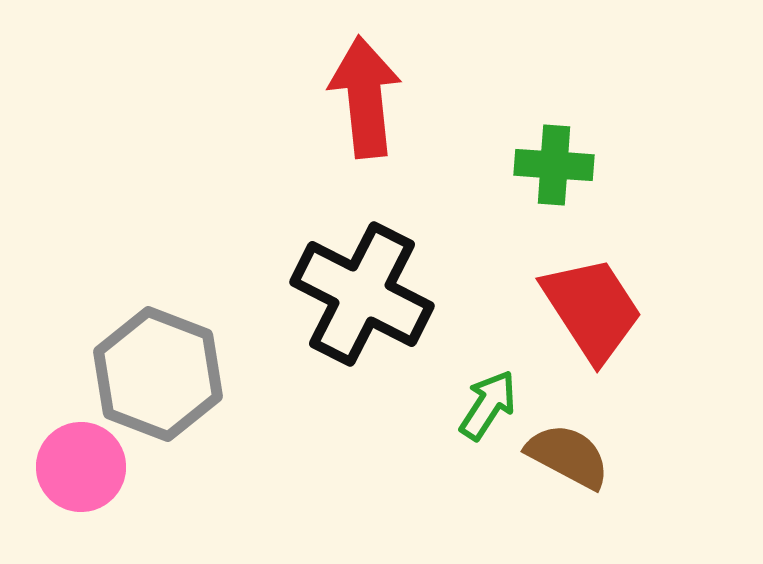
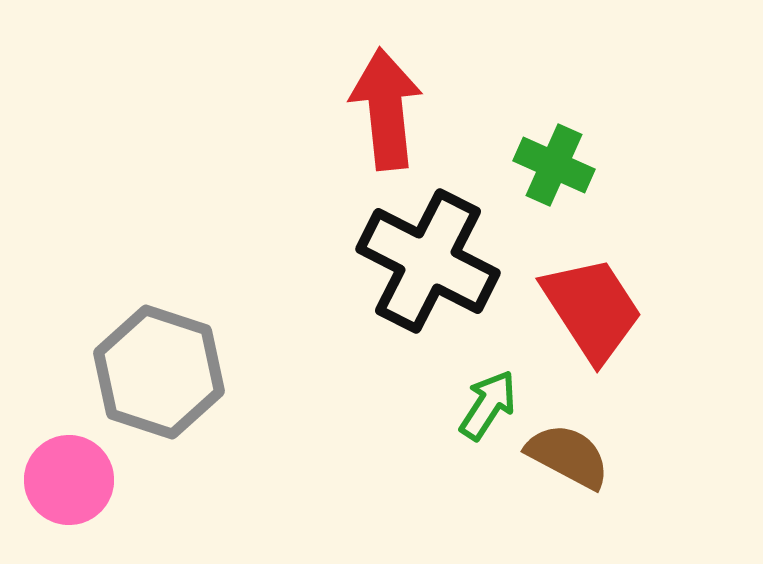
red arrow: moved 21 px right, 12 px down
green cross: rotated 20 degrees clockwise
black cross: moved 66 px right, 33 px up
gray hexagon: moved 1 px right, 2 px up; rotated 3 degrees counterclockwise
pink circle: moved 12 px left, 13 px down
